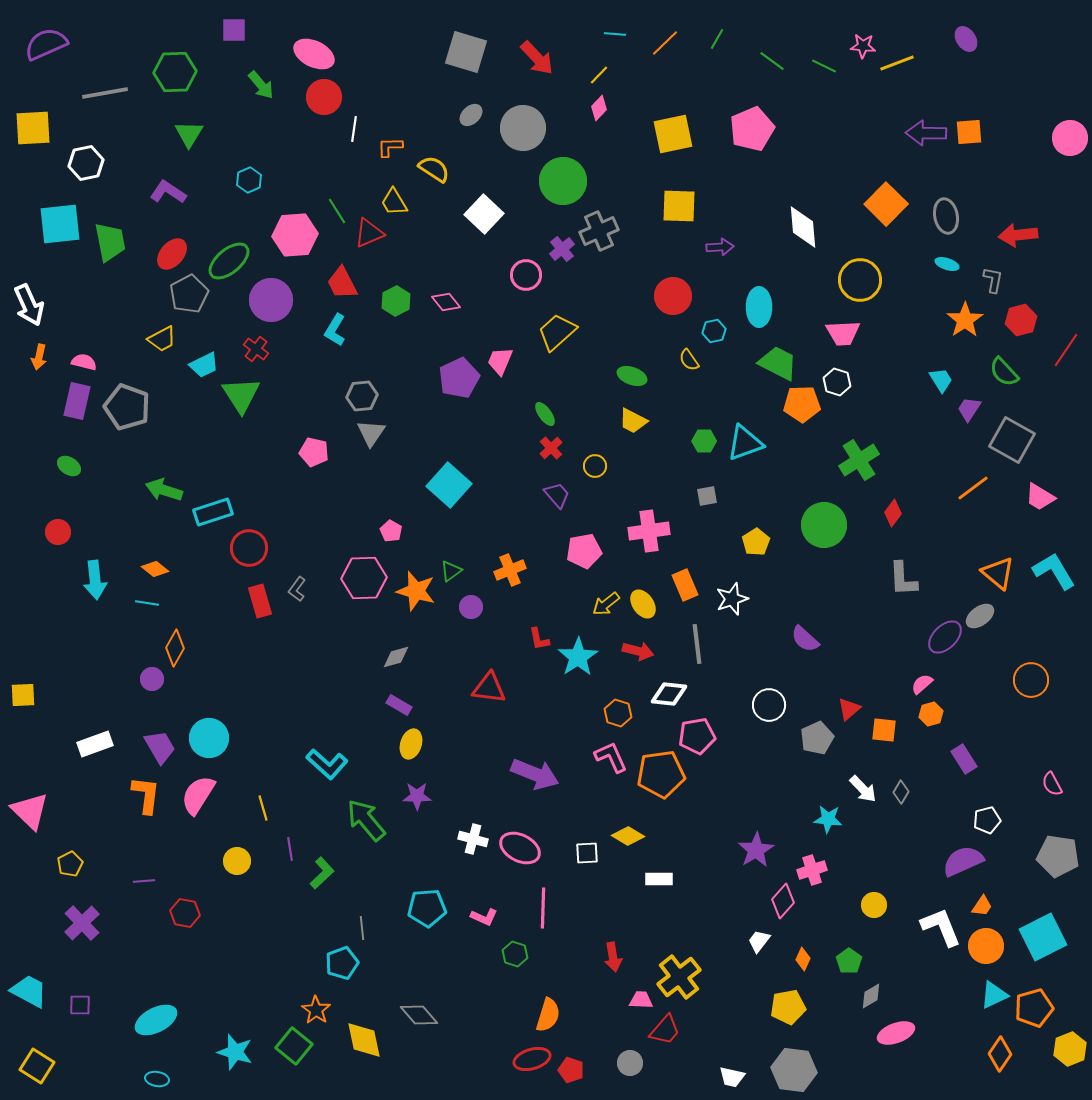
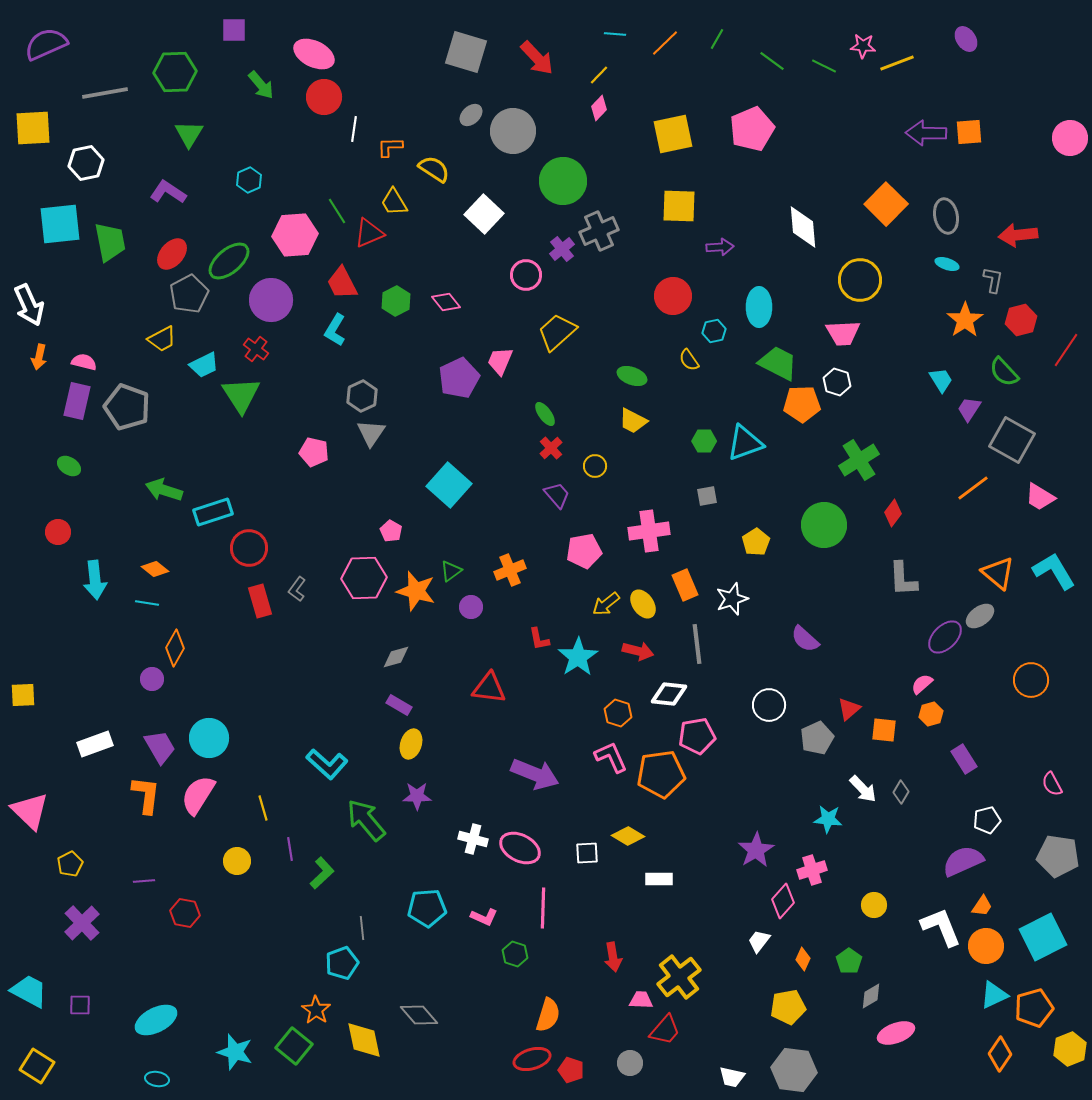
gray circle at (523, 128): moved 10 px left, 3 px down
gray hexagon at (362, 396): rotated 20 degrees counterclockwise
